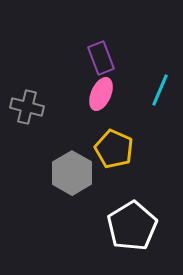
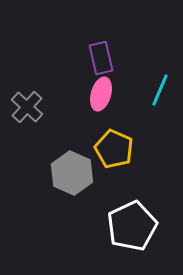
purple rectangle: rotated 8 degrees clockwise
pink ellipse: rotated 8 degrees counterclockwise
gray cross: rotated 28 degrees clockwise
gray hexagon: rotated 6 degrees counterclockwise
white pentagon: rotated 6 degrees clockwise
